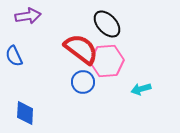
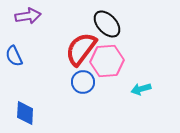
red semicircle: rotated 90 degrees counterclockwise
